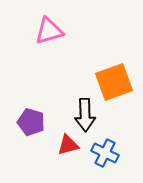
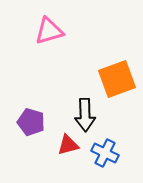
orange square: moved 3 px right, 3 px up
